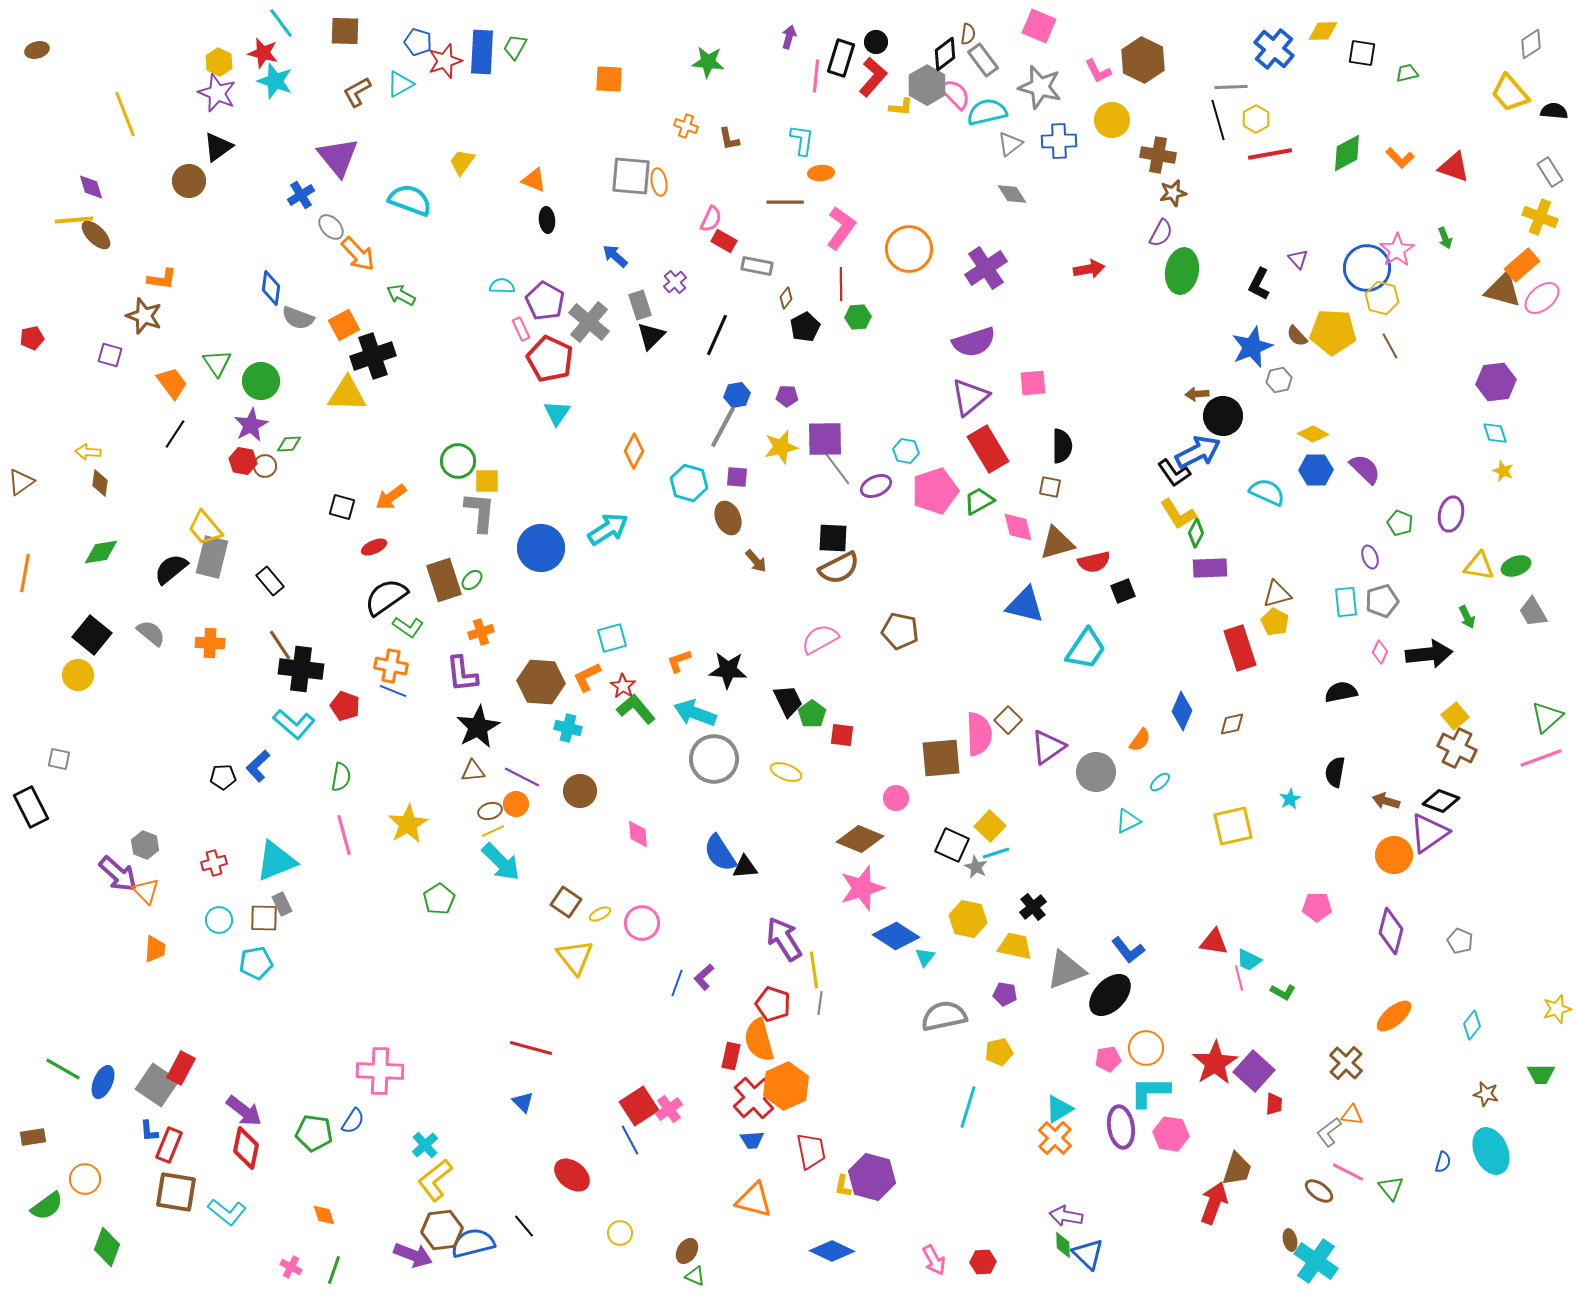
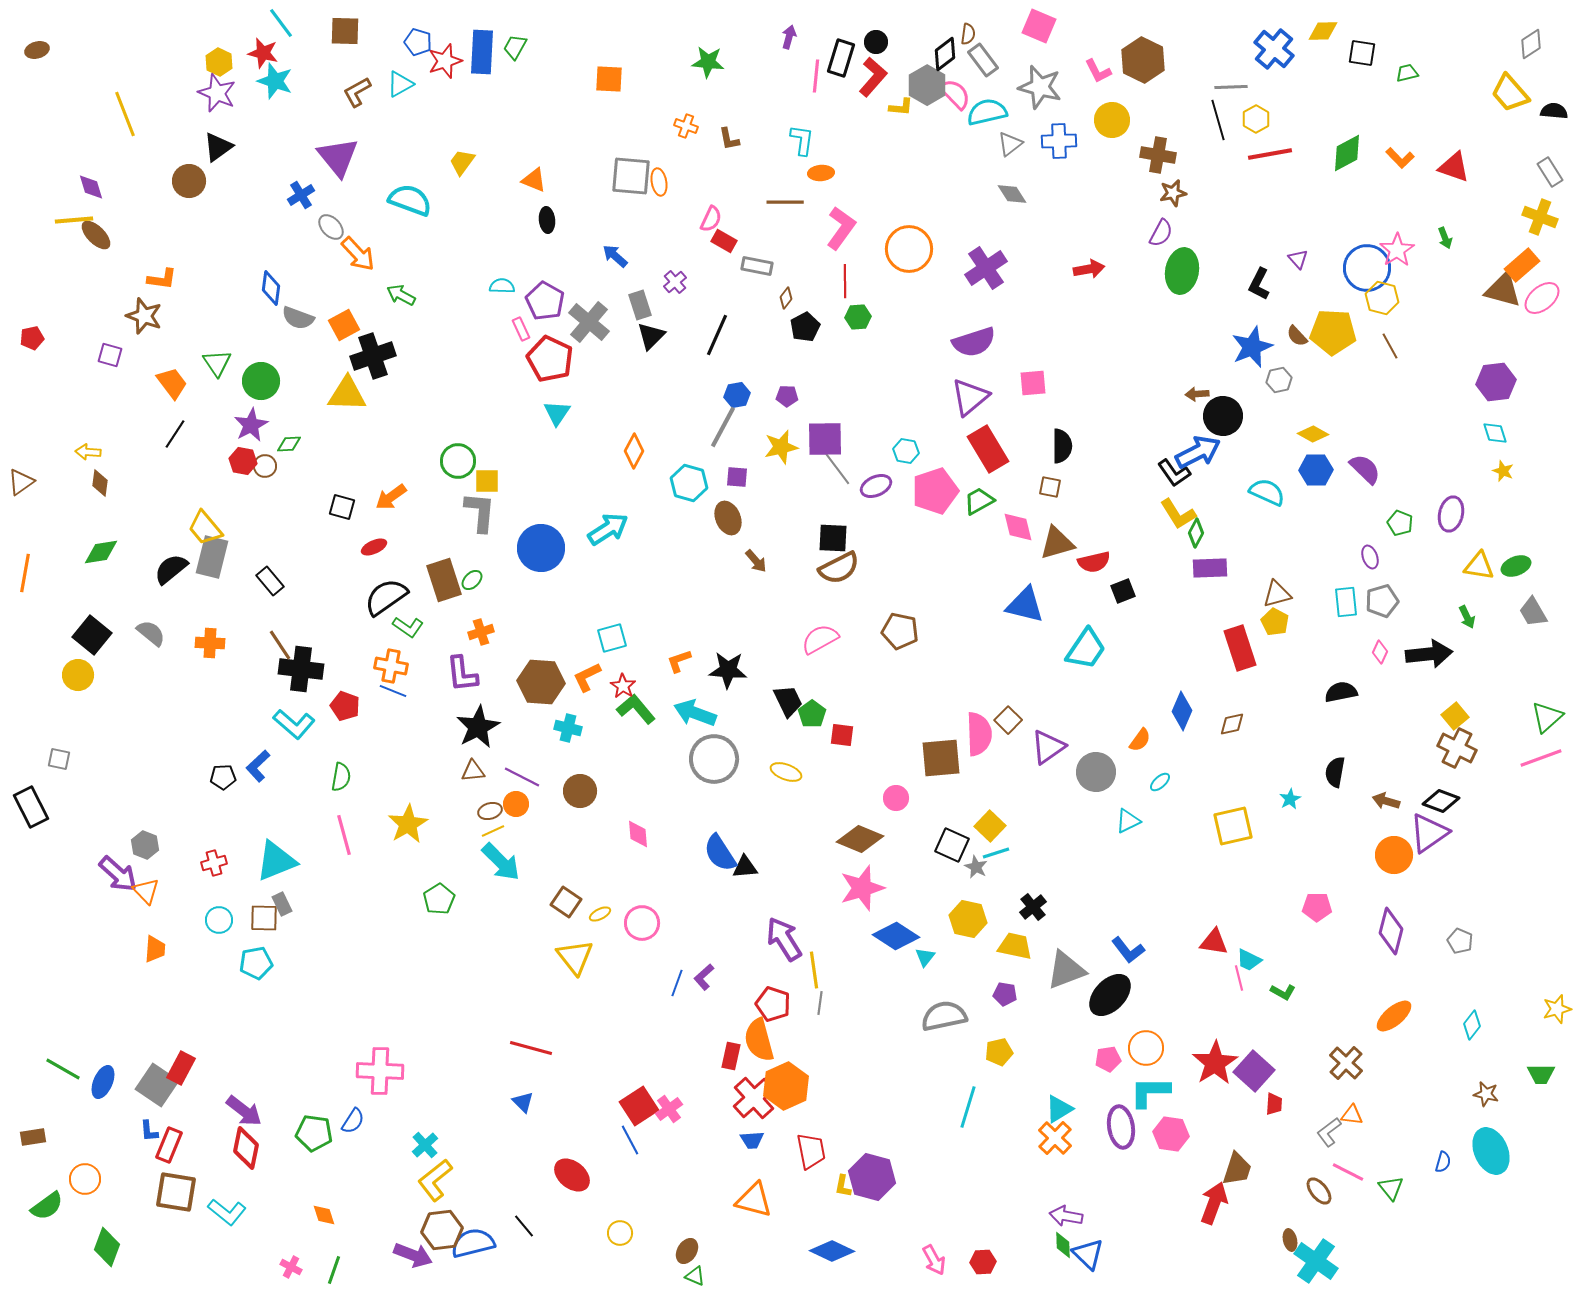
red line at (841, 284): moved 4 px right, 3 px up
brown ellipse at (1319, 1191): rotated 16 degrees clockwise
